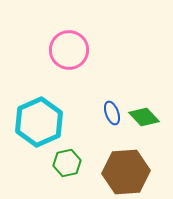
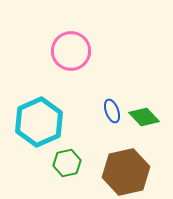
pink circle: moved 2 px right, 1 px down
blue ellipse: moved 2 px up
brown hexagon: rotated 9 degrees counterclockwise
